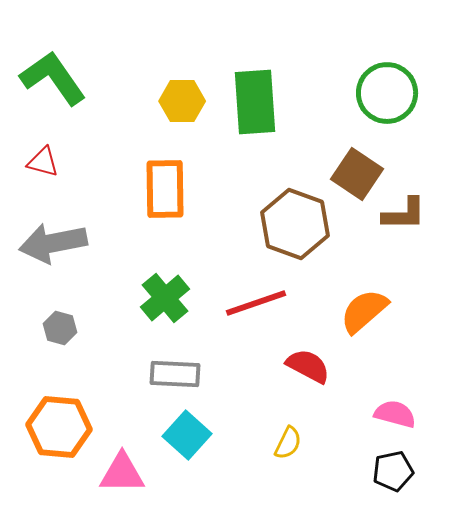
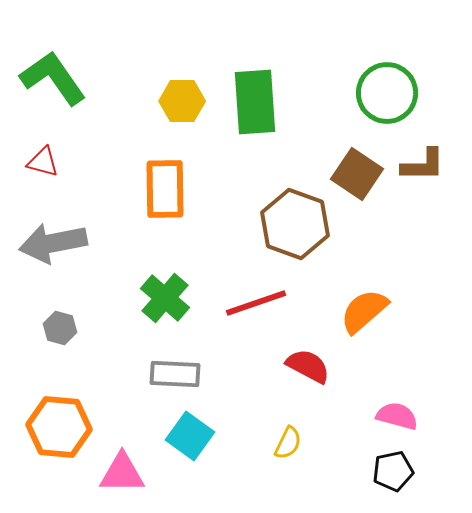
brown L-shape: moved 19 px right, 49 px up
green cross: rotated 9 degrees counterclockwise
pink semicircle: moved 2 px right, 2 px down
cyan square: moved 3 px right, 1 px down; rotated 6 degrees counterclockwise
